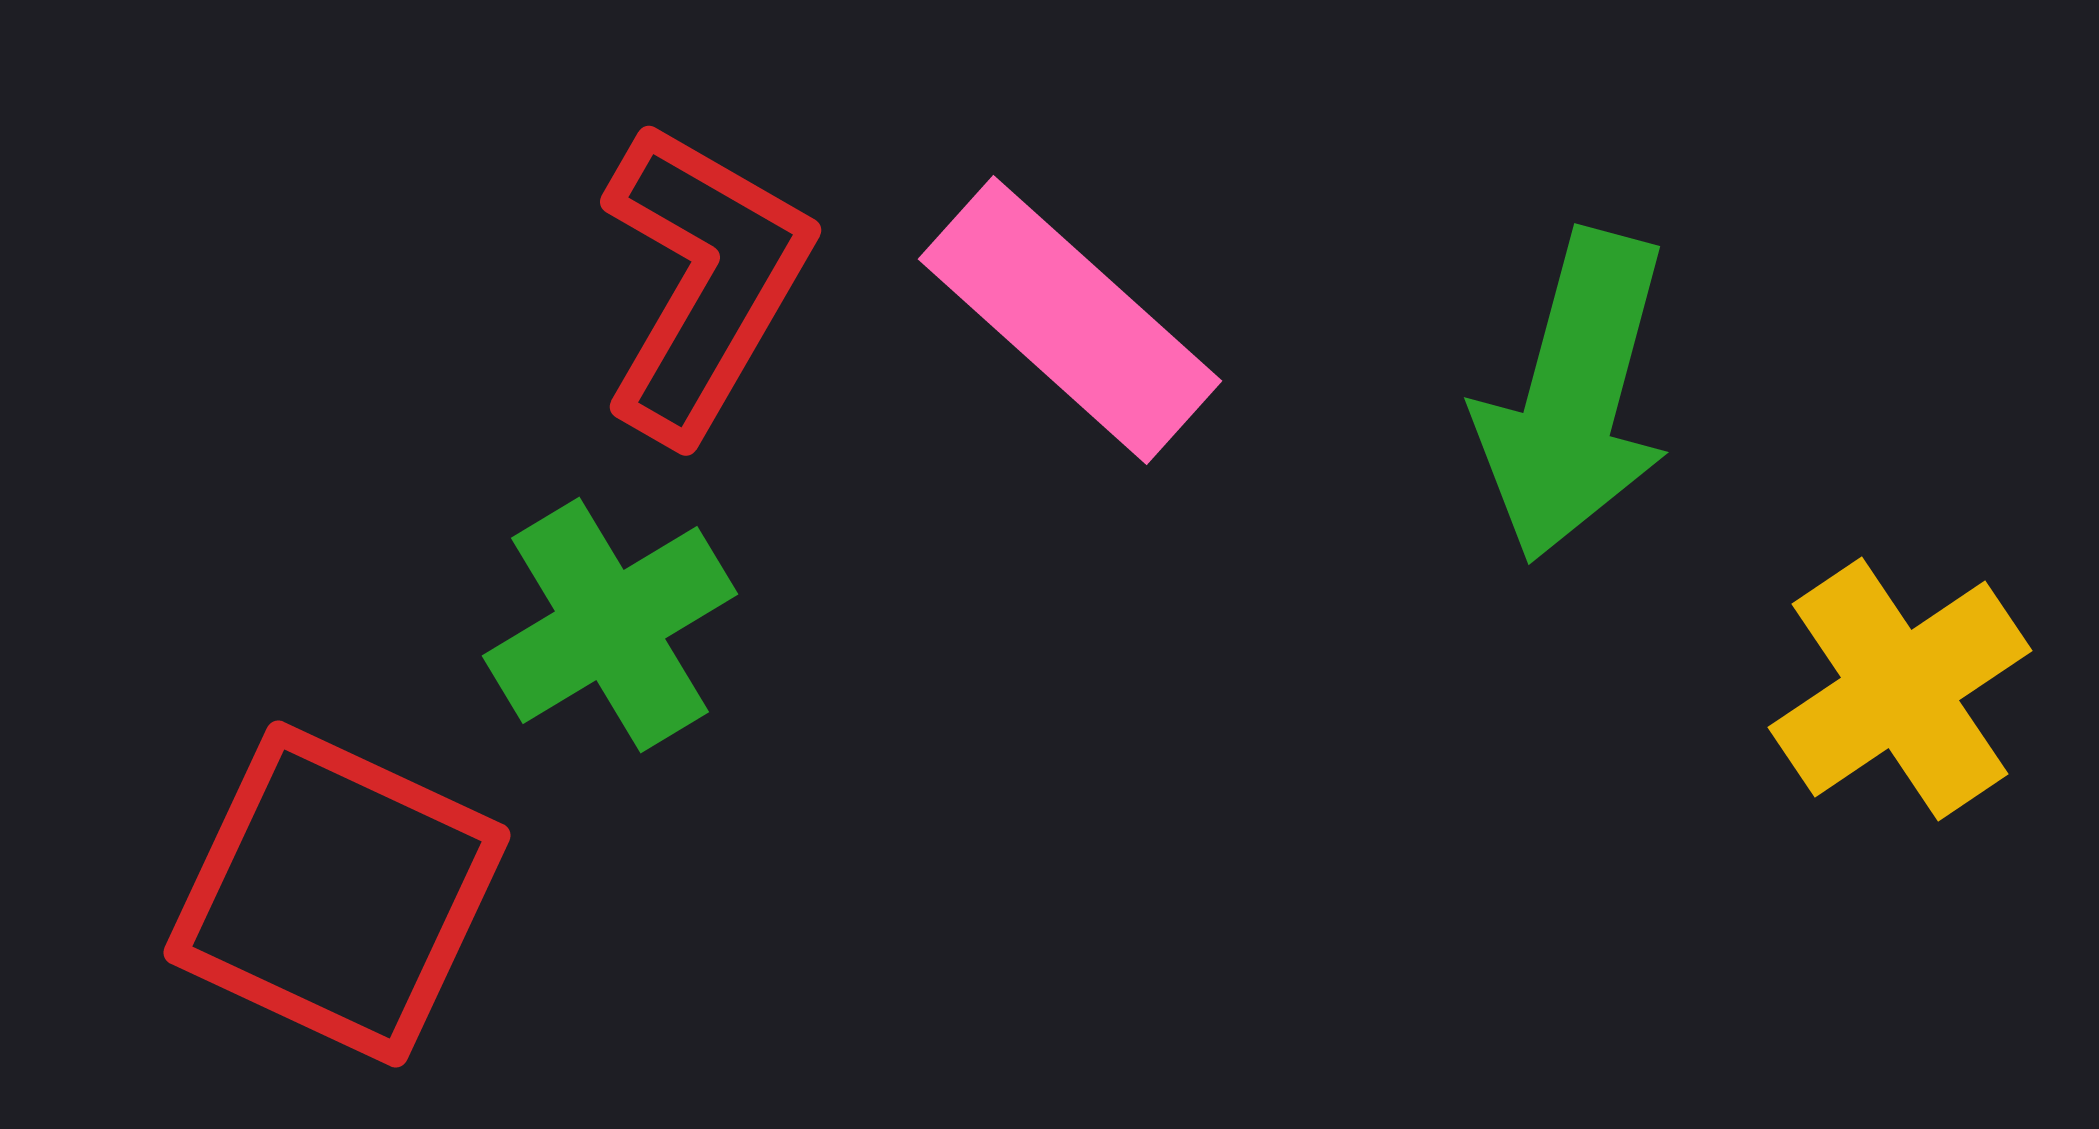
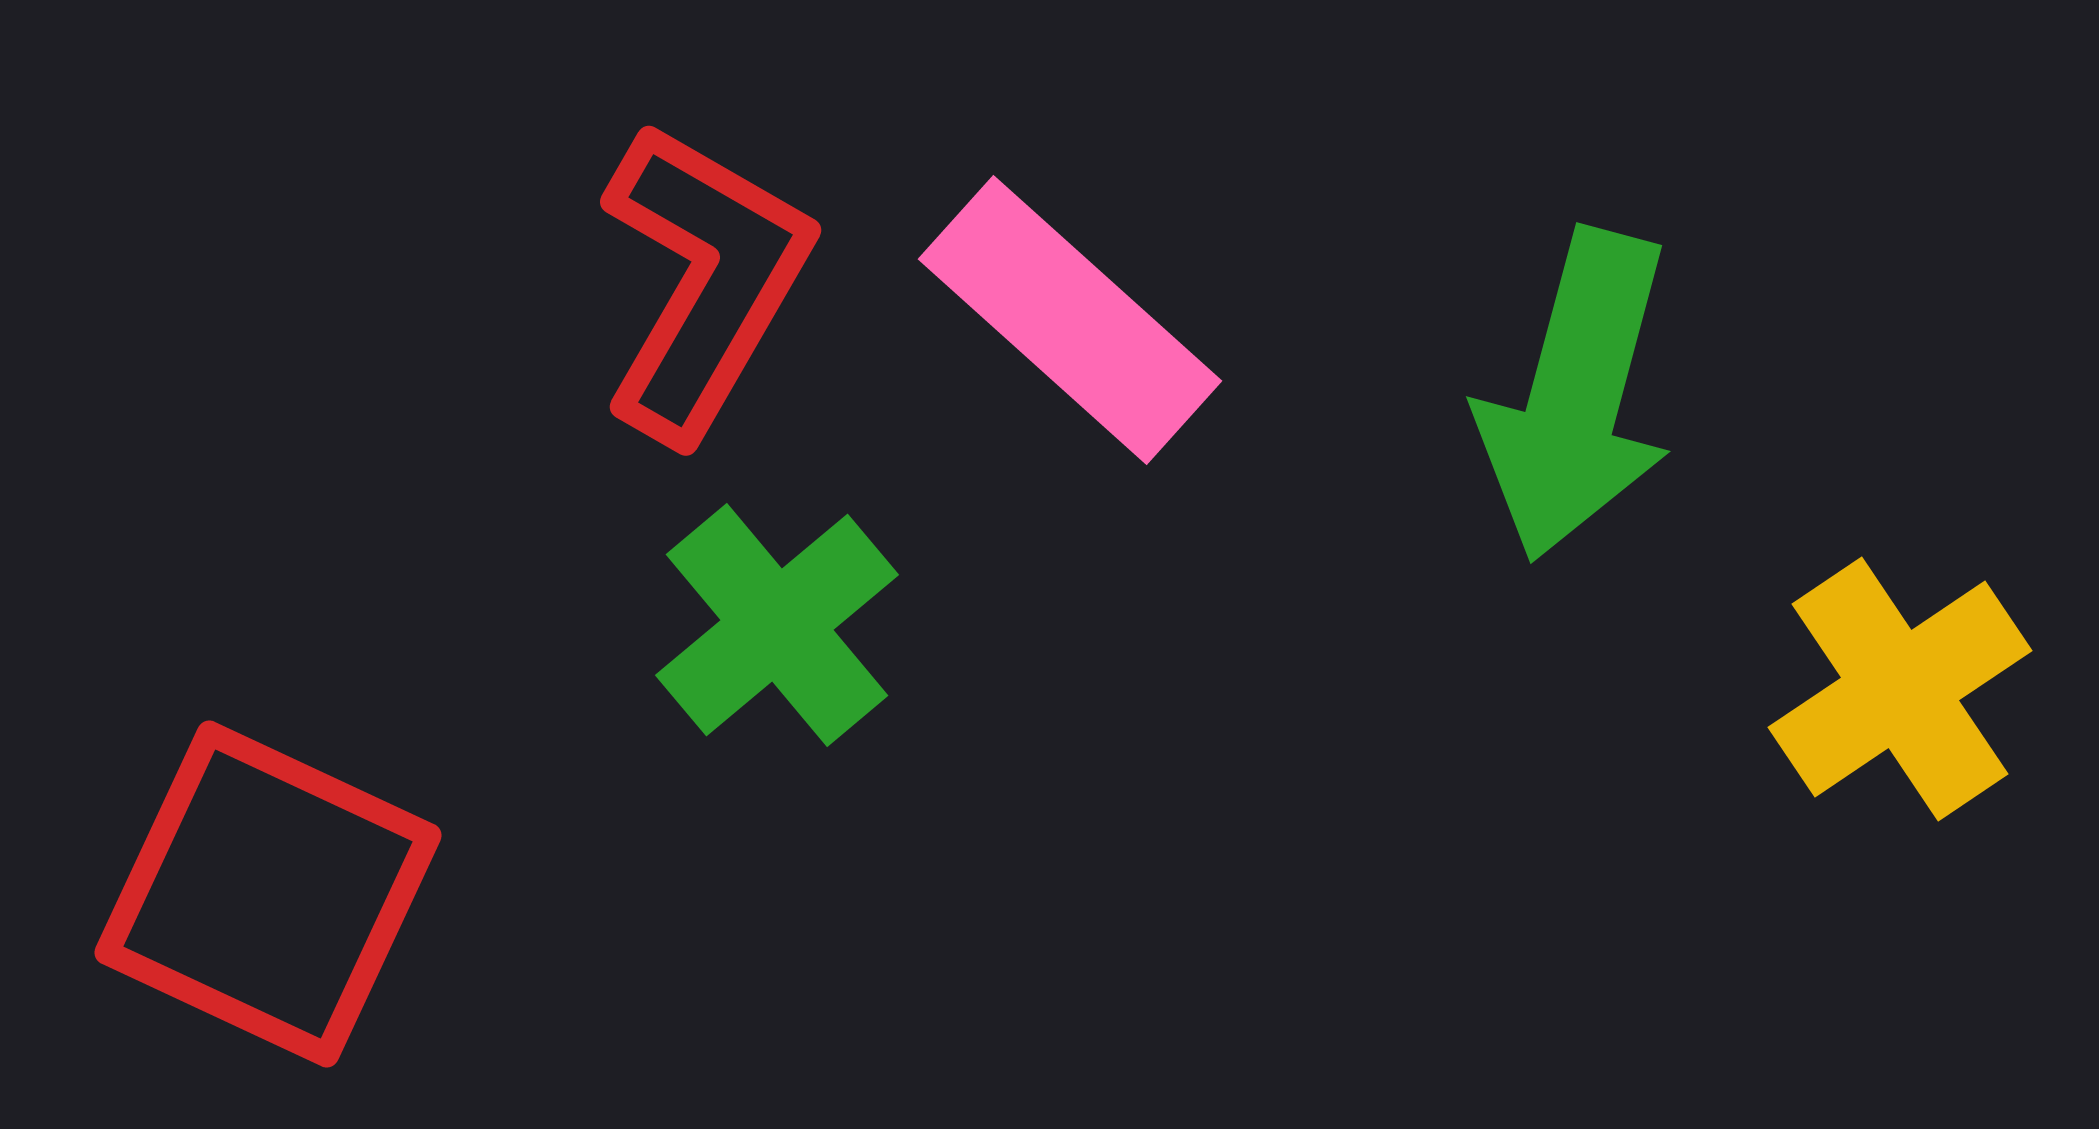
green arrow: moved 2 px right, 1 px up
green cross: moved 167 px right; rotated 9 degrees counterclockwise
red square: moved 69 px left
